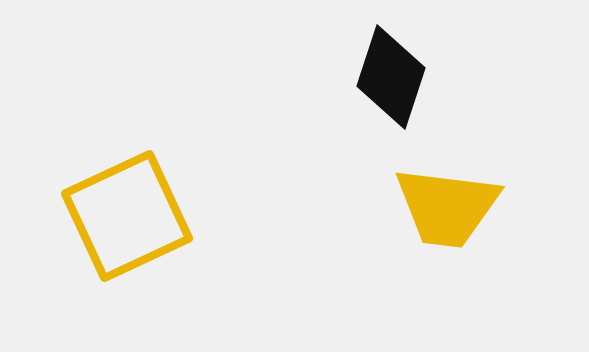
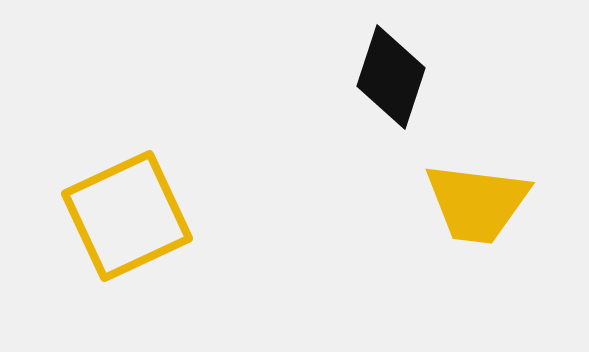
yellow trapezoid: moved 30 px right, 4 px up
